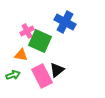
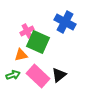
green square: moved 2 px left, 1 px down
orange triangle: rotated 24 degrees counterclockwise
black triangle: moved 2 px right, 5 px down
pink rectangle: moved 4 px left; rotated 20 degrees counterclockwise
